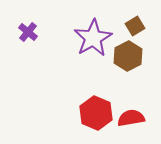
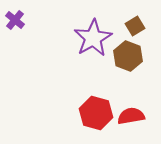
purple cross: moved 13 px left, 12 px up
brown hexagon: rotated 12 degrees counterclockwise
red hexagon: rotated 8 degrees counterclockwise
red semicircle: moved 2 px up
